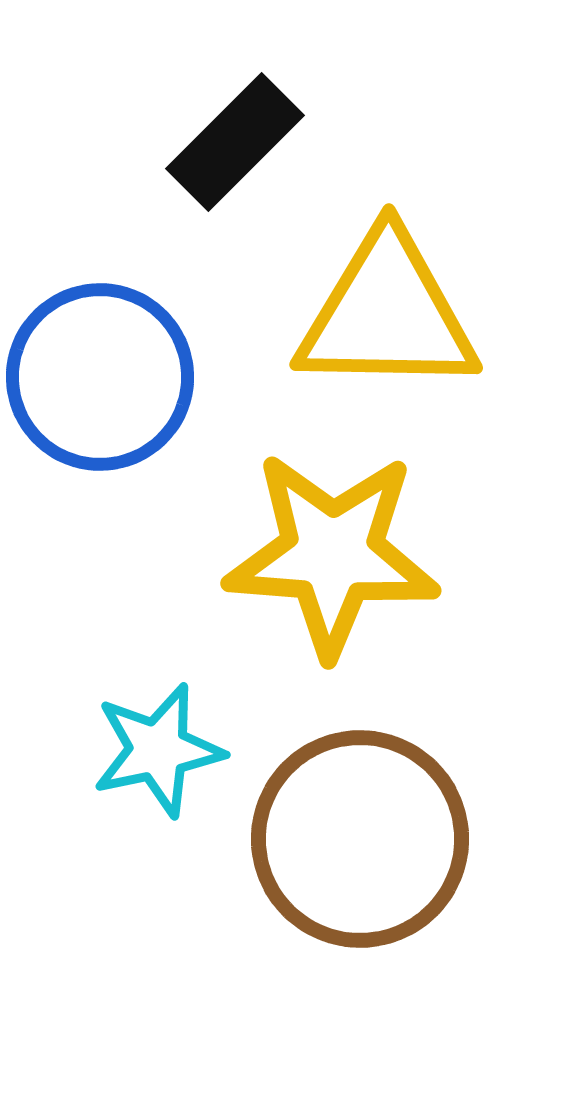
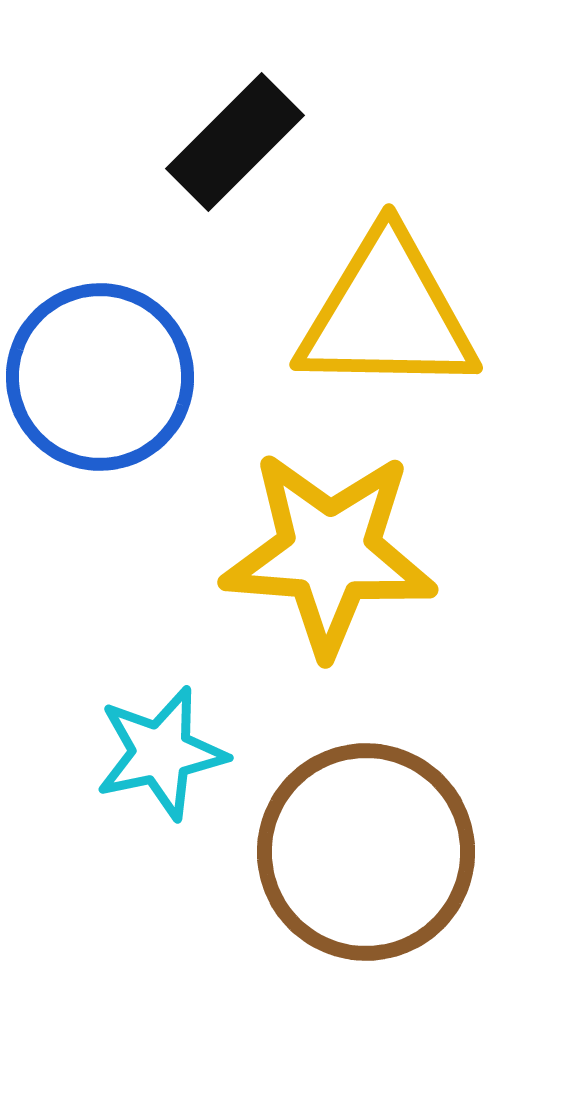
yellow star: moved 3 px left, 1 px up
cyan star: moved 3 px right, 3 px down
brown circle: moved 6 px right, 13 px down
